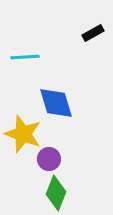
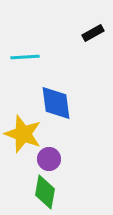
blue diamond: rotated 9 degrees clockwise
green diamond: moved 11 px left, 1 px up; rotated 12 degrees counterclockwise
